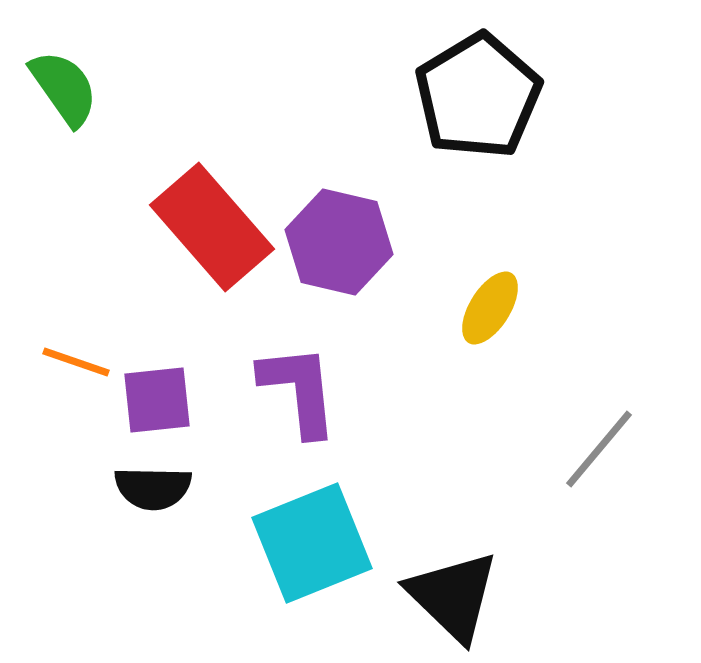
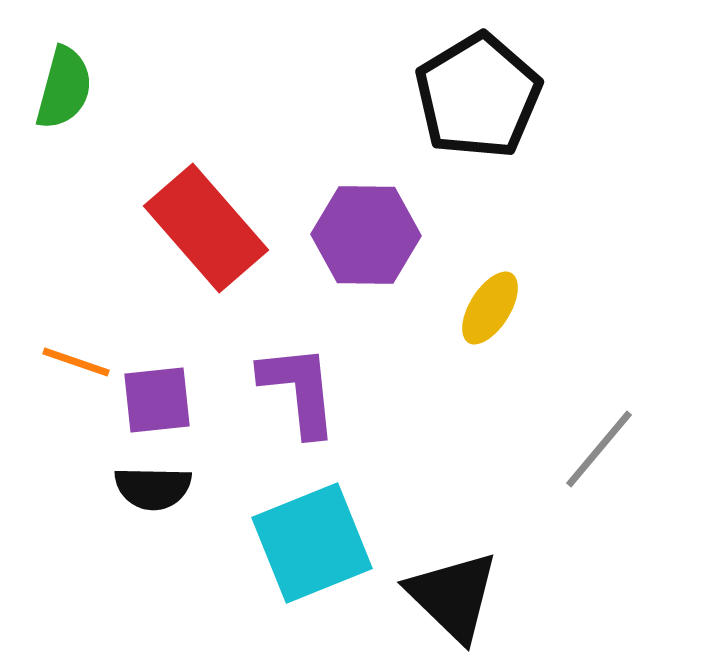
green semicircle: rotated 50 degrees clockwise
red rectangle: moved 6 px left, 1 px down
purple hexagon: moved 27 px right, 7 px up; rotated 12 degrees counterclockwise
